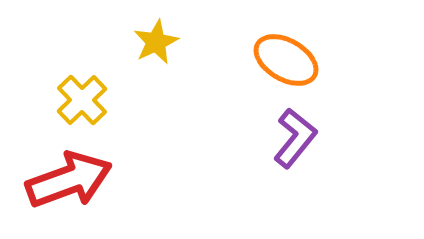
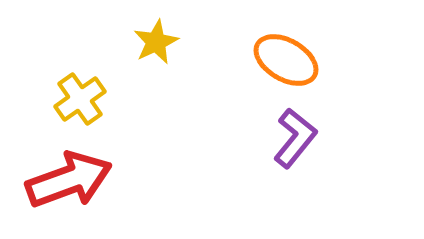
yellow cross: moved 2 px left, 1 px up; rotated 9 degrees clockwise
